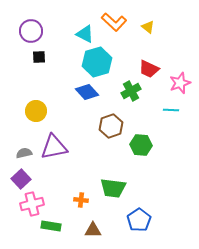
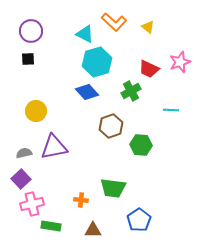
black square: moved 11 px left, 2 px down
pink star: moved 21 px up
